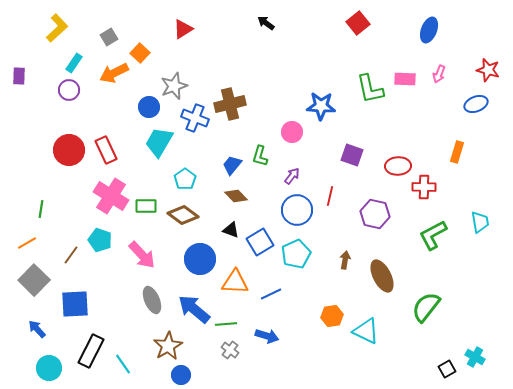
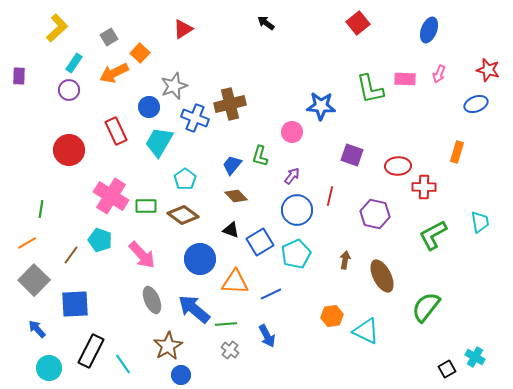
red rectangle at (106, 150): moved 10 px right, 19 px up
blue arrow at (267, 336): rotated 45 degrees clockwise
